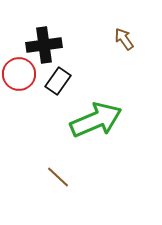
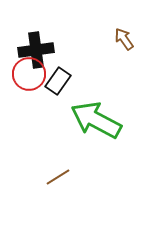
black cross: moved 8 px left, 5 px down
red circle: moved 10 px right
green arrow: rotated 129 degrees counterclockwise
brown line: rotated 75 degrees counterclockwise
